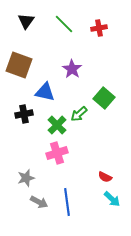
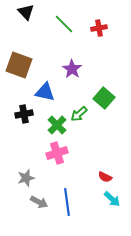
black triangle: moved 9 px up; rotated 18 degrees counterclockwise
